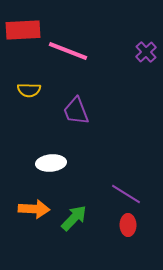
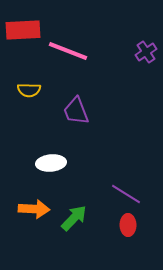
purple cross: rotated 10 degrees clockwise
